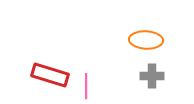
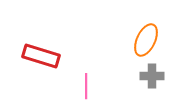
orange ellipse: rotated 68 degrees counterclockwise
red rectangle: moved 9 px left, 19 px up
